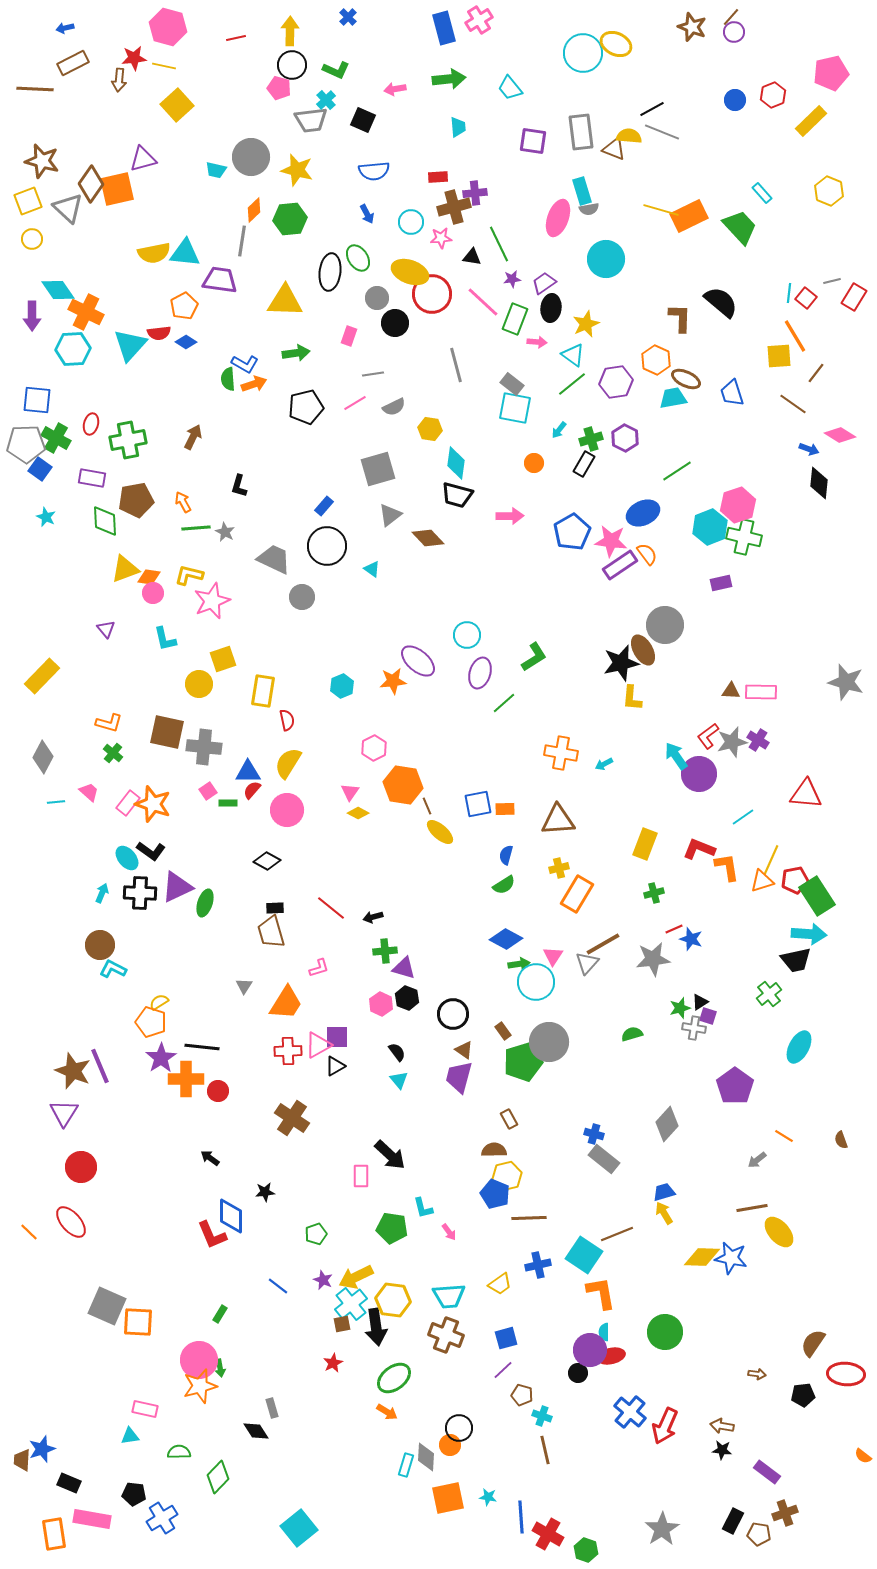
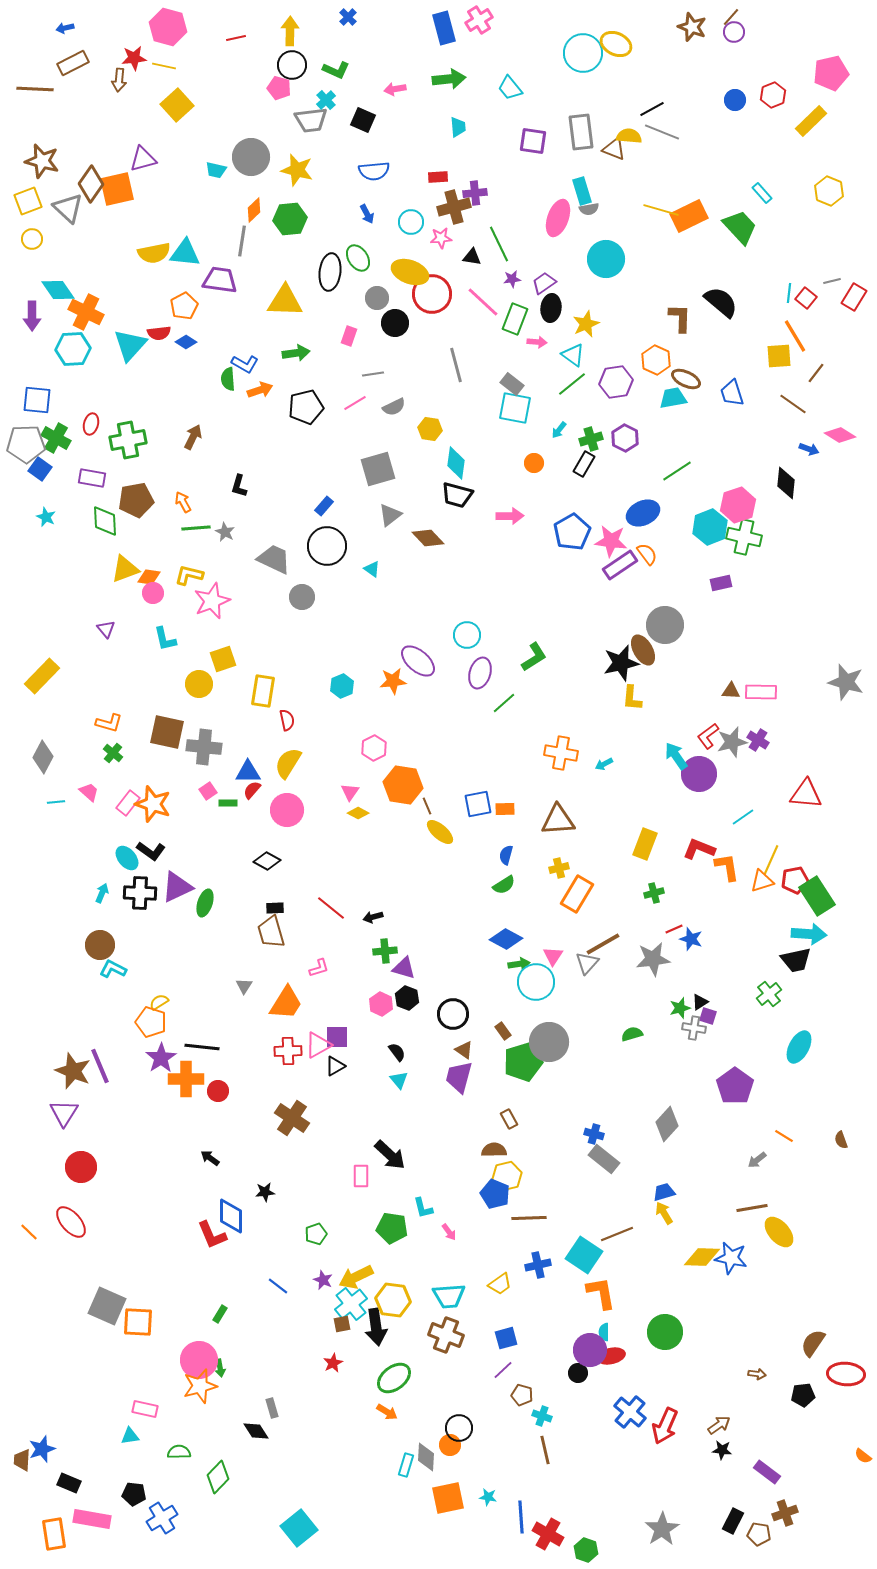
orange arrow at (254, 384): moved 6 px right, 6 px down
black diamond at (819, 483): moved 33 px left
brown arrow at (722, 1426): moved 3 px left, 1 px up; rotated 135 degrees clockwise
